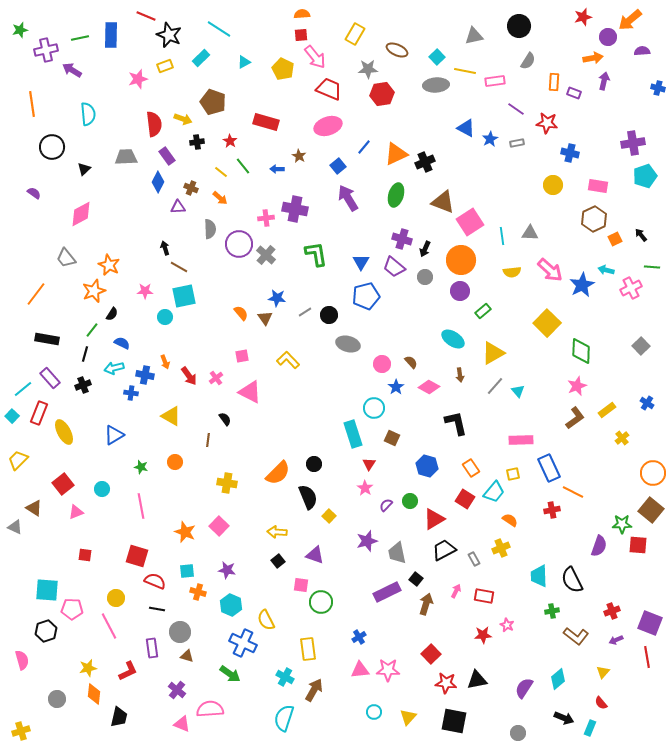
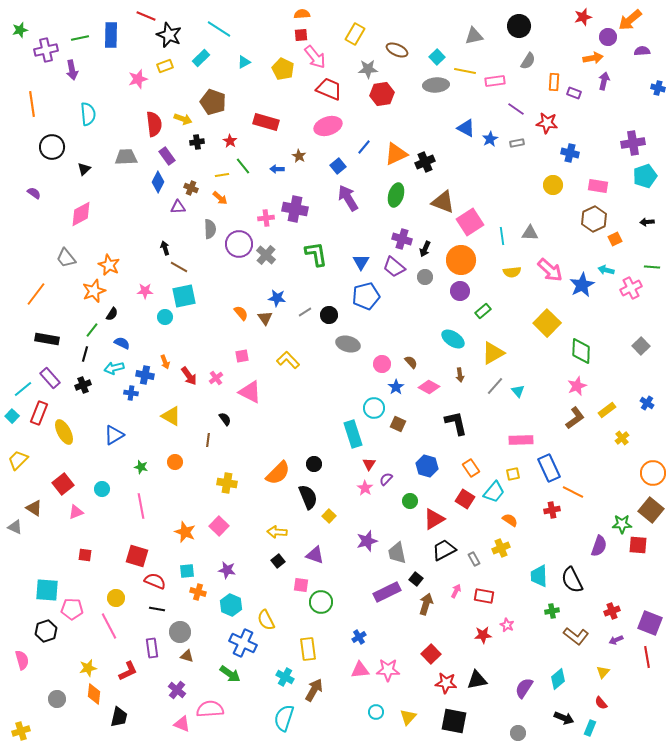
purple arrow at (72, 70): rotated 132 degrees counterclockwise
yellow line at (221, 172): moved 1 px right, 3 px down; rotated 48 degrees counterclockwise
black arrow at (641, 235): moved 6 px right, 13 px up; rotated 56 degrees counterclockwise
brown square at (392, 438): moved 6 px right, 14 px up
purple semicircle at (386, 505): moved 26 px up
cyan circle at (374, 712): moved 2 px right
